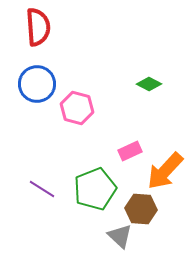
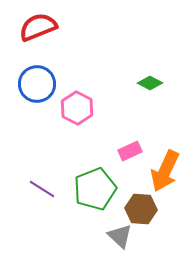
red semicircle: rotated 108 degrees counterclockwise
green diamond: moved 1 px right, 1 px up
pink hexagon: rotated 12 degrees clockwise
orange arrow: rotated 18 degrees counterclockwise
